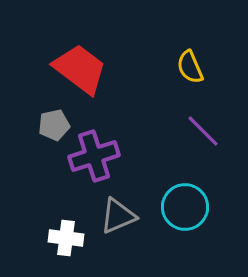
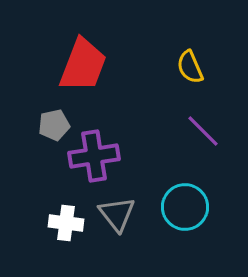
red trapezoid: moved 3 px right, 4 px up; rotated 74 degrees clockwise
purple cross: rotated 9 degrees clockwise
gray triangle: moved 1 px left, 2 px up; rotated 45 degrees counterclockwise
white cross: moved 15 px up
